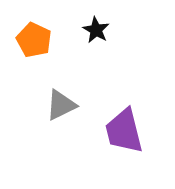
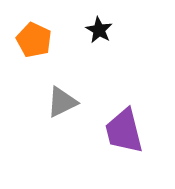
black star: moved 3 px right
gray triangle: moved 1 px right, 3 px up
